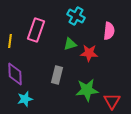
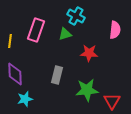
pink semicircle: moved 6 px right, 1 px up
green triangle: moved 5 px left, 10 px up
